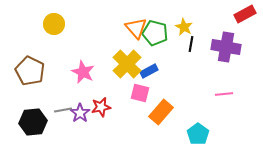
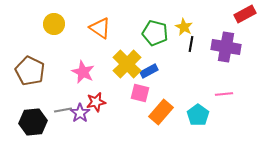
orange triangle: moved 36 px left; rotated 15 degrees counterclockwise
red star: moved 5 px left, 5 px up
cyan pentagon: moved 19 px up
